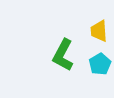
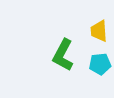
cyan pentagon: rotated 25 degrees clockwise
